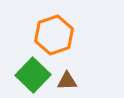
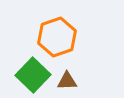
orange hexagon: moved 3 px right, 2 px down
